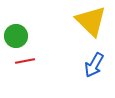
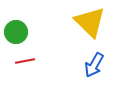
yellow triangle: moved 1 px left, 1 px down
green circle: moved 4 px up
